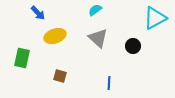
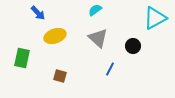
blue line: moved 1 px right, 14 px up; rotated 24 degrees clockwise
